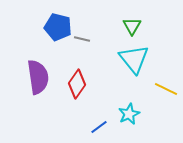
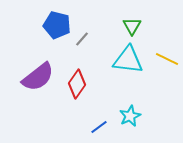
blue pentagon: moved 1 px left, 2 px up
gray line: rotated 63 degrees counterclockwise
cyan triangle: moved 6 px left, 1 px down; rotated 44 degrees counterclockwise
purple semicircle: rotated 60 degrees clockwise
yellow line: moved 1 px right, 30 px up
cyan star: moved 1 px right, 2 px down
